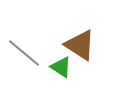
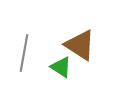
gray line: rotated 60 degrees clockwise
